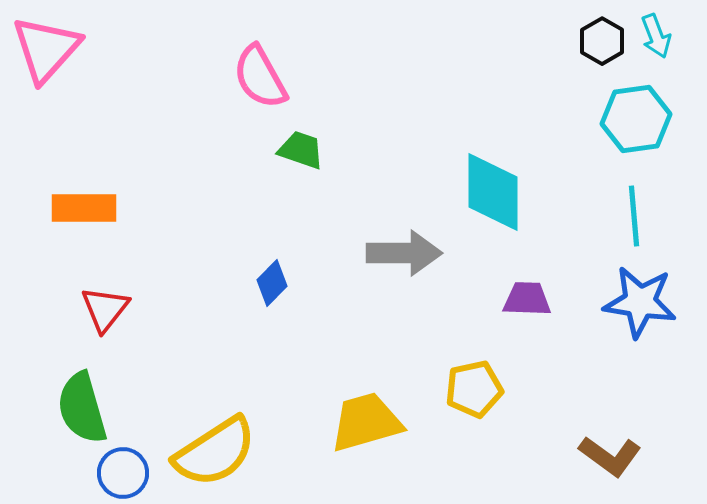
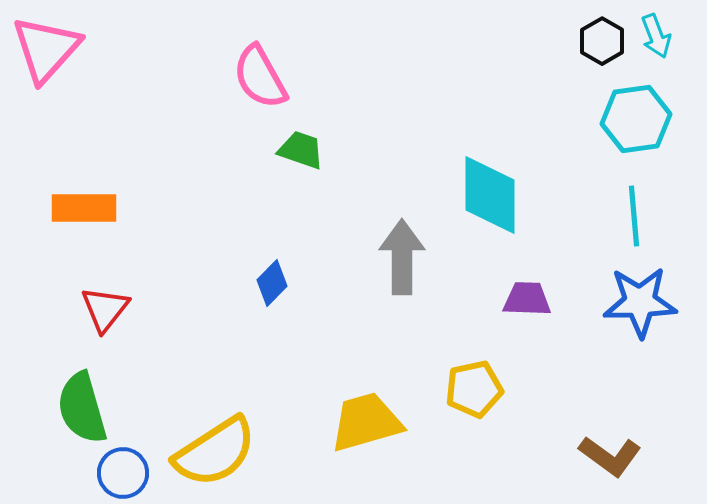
cyan diamond: moved 3 px left, 3 px down
gray arrow: moved 2 px left, 4 px down; rotated 90 degrees counterclockwise
blue star: rotated 10 degrees counterclockwise
